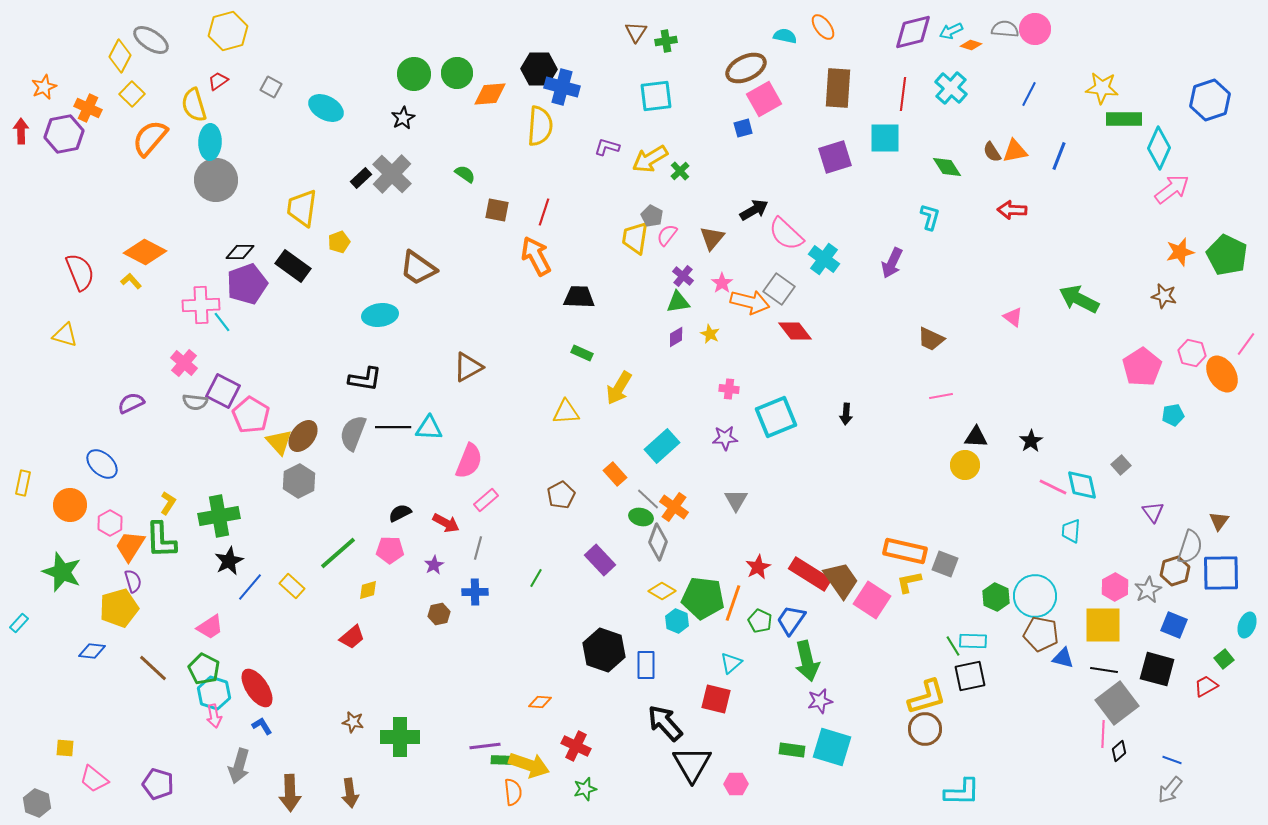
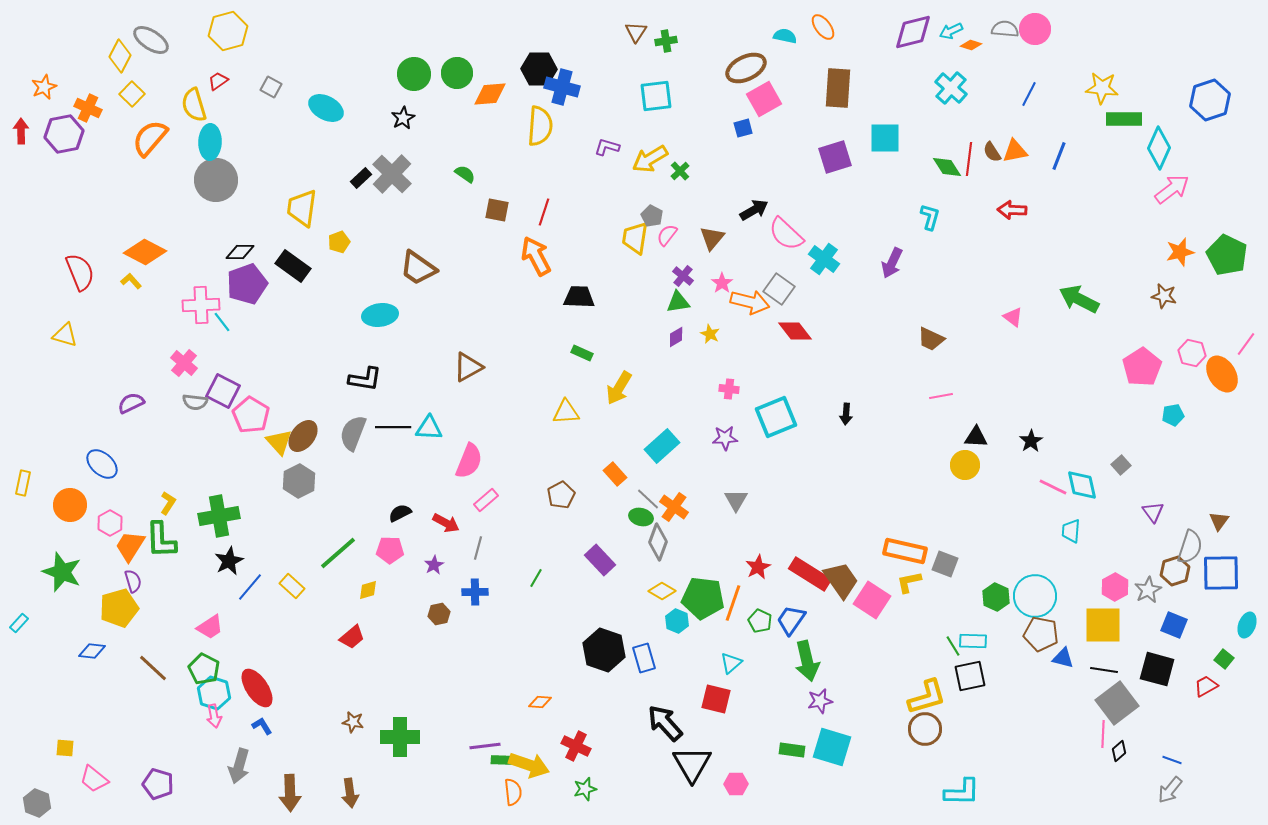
red line at (903, 94): moved 66 px right, 65 px down
green square at (1224, 659): rotated 12 degrees counterclockwise
blue rectangle at (646, 665): moved 2 px left, 7 px up; rotated 16 degrees counterclockwise
